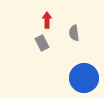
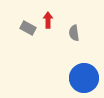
red arrow: moved 1 px right
gray rectangle: moved 14 px left, 15 px up; rotated 35 degrees counterclockwise
